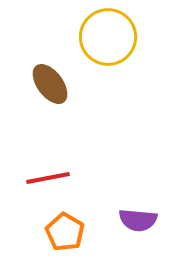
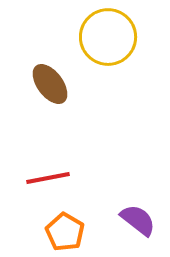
purple semicircle: rotated 147 degrees counterclockwise
